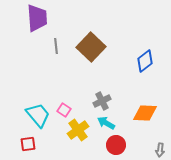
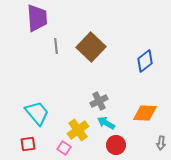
gray cross: moved 3 px left
pink square: moved 38 px down
cyan trapezoid: moved 1 px left, 2 px up
gray arrow: moved 1 px right, 7 px up
